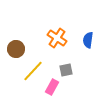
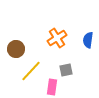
orange cross: rotated 24 degrees clockwise
yellow line: moved 2 px left
pink rectangle: rotated 21 degrees counterclockwise
